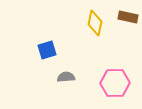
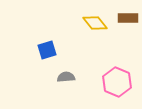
brown rectangle: moved 1 px down; rotated 12 degrees counterclockwise
yellow diamond: rotated 50 degrees counterclockwise
pink hexagon: moved 2 px right, 1 px up; rotated 24 degrees clockwise
